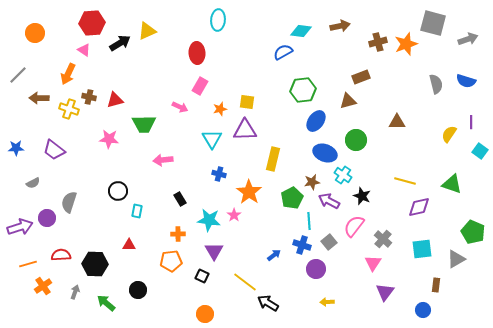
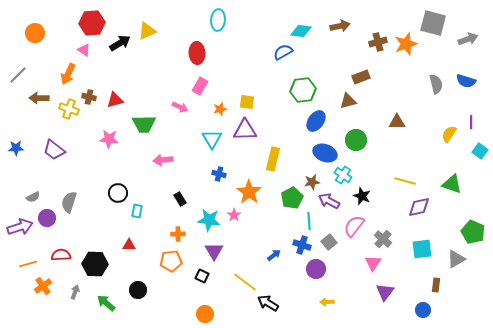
gray semicircle at (33, 183): moved 14 px down
black circle at (118, 191): moved 2 px down
